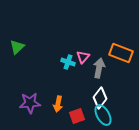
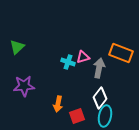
pink triangle: rotated 32 degrees clockwise
purple star: moved 6 px left, 17 px up
cyan ellipse: moved 2 px right, 1 px down; rotated 40 degrees clockwise
